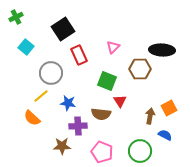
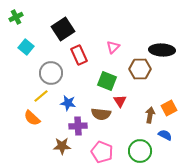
brown arrow: moved 1 px up
